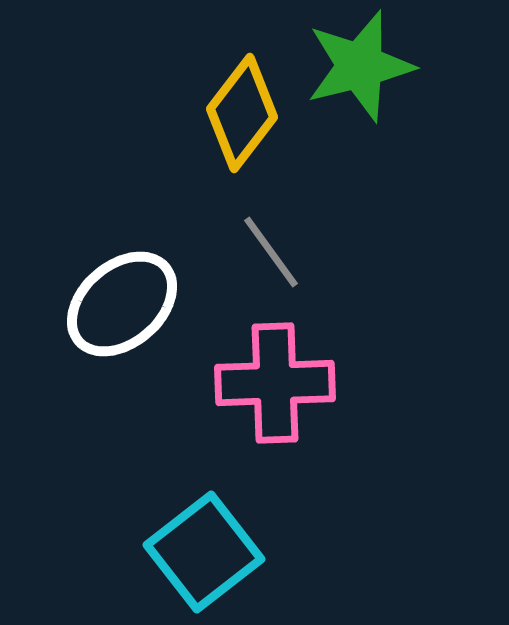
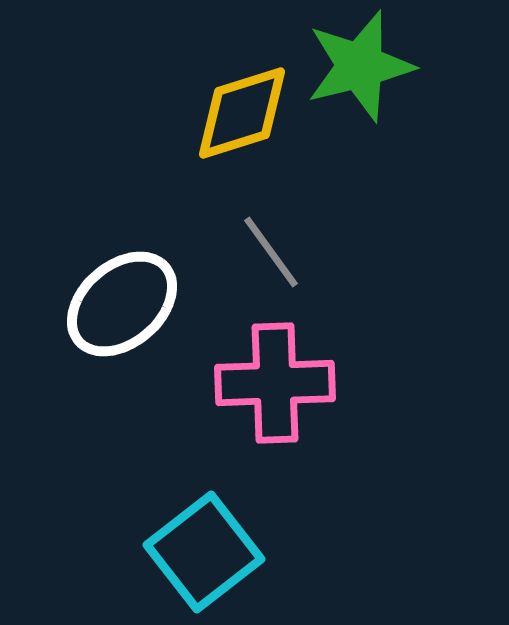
yellow diamond: rotated 35 degrees clockwise
